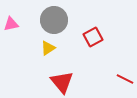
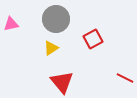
gray circle: moved 2 px right, 1 px up
red square: moved 2 px down
yellow triangle: moved 3 px right
red line: moved 1 px up
